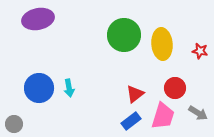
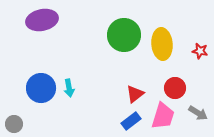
purple ellipse: moved 4 px right, 1 px down
blue circle: moved 2 px right
